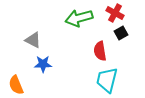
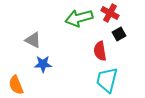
red cross: moved 5 px left
black square: moved 2 px left, 1 px down
